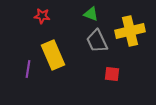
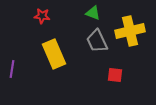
green triangle: moved 2 px right, 1 px up
yellow rectangle: moved 1 px right, 1 px up
purple line: moved 16 px left
red square: moved 3 px right, 1 px down
